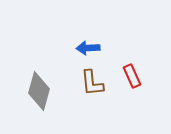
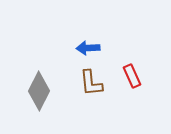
brown L-shape: moved 1 px left
gray diamond: rotated 12 degrees clockwise
